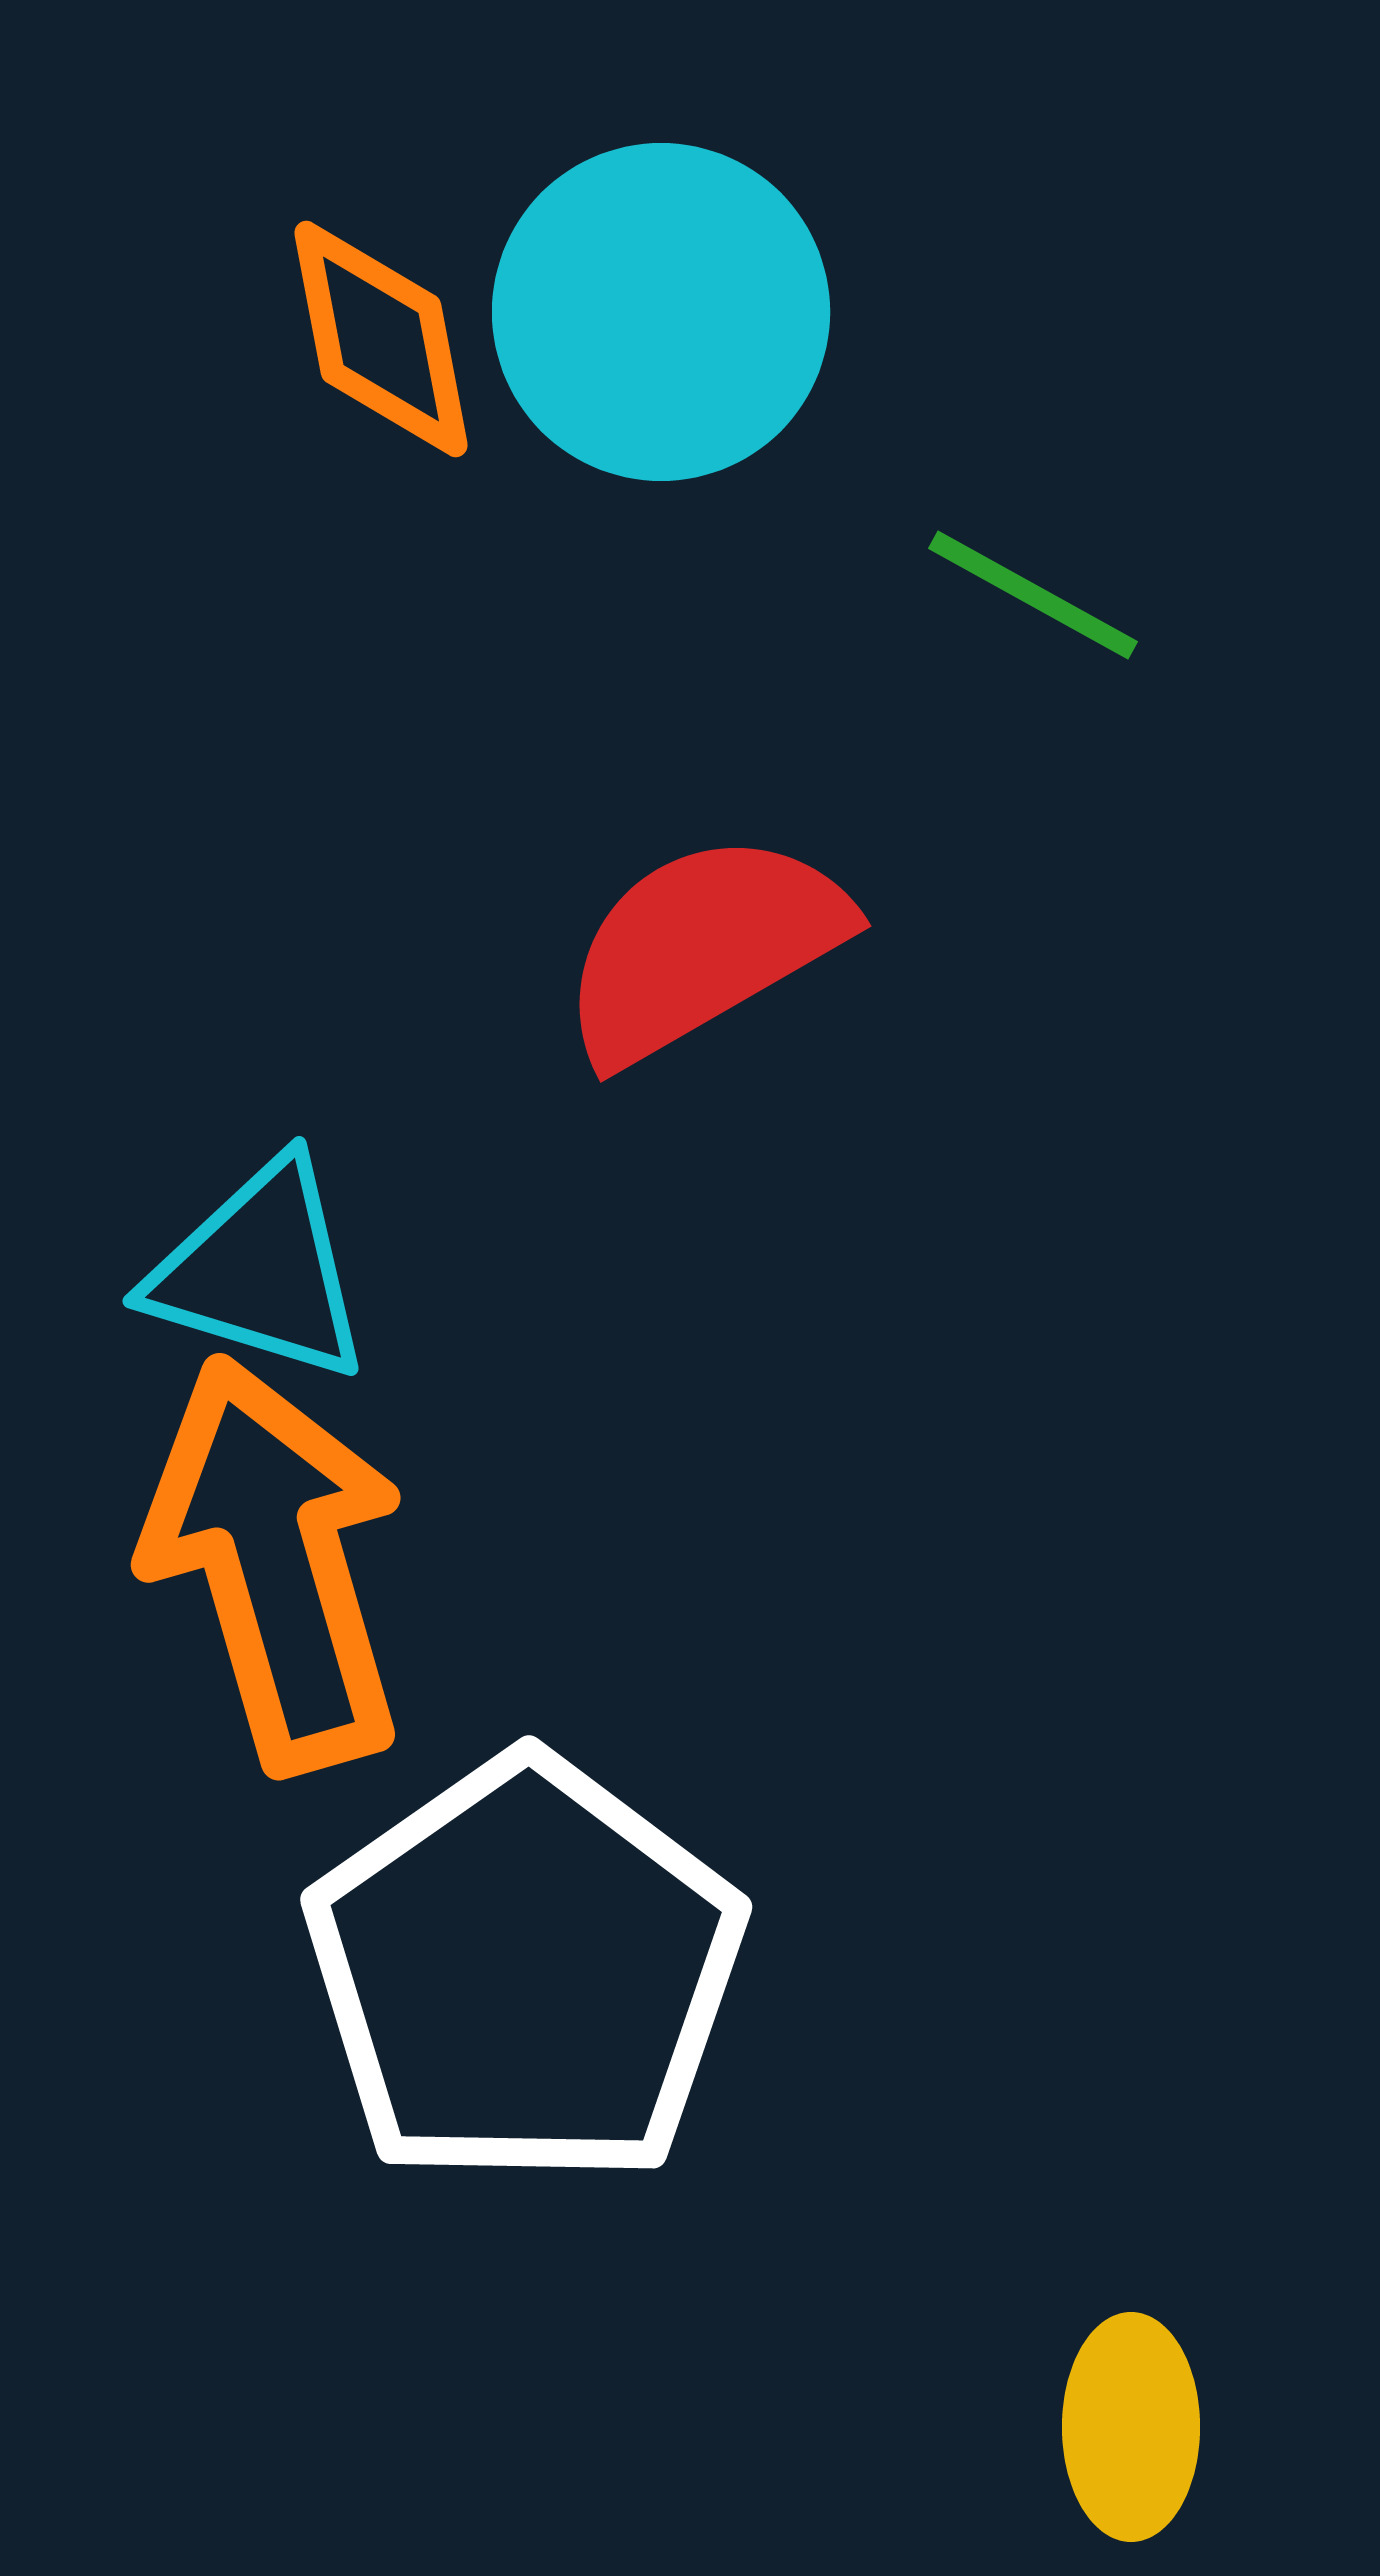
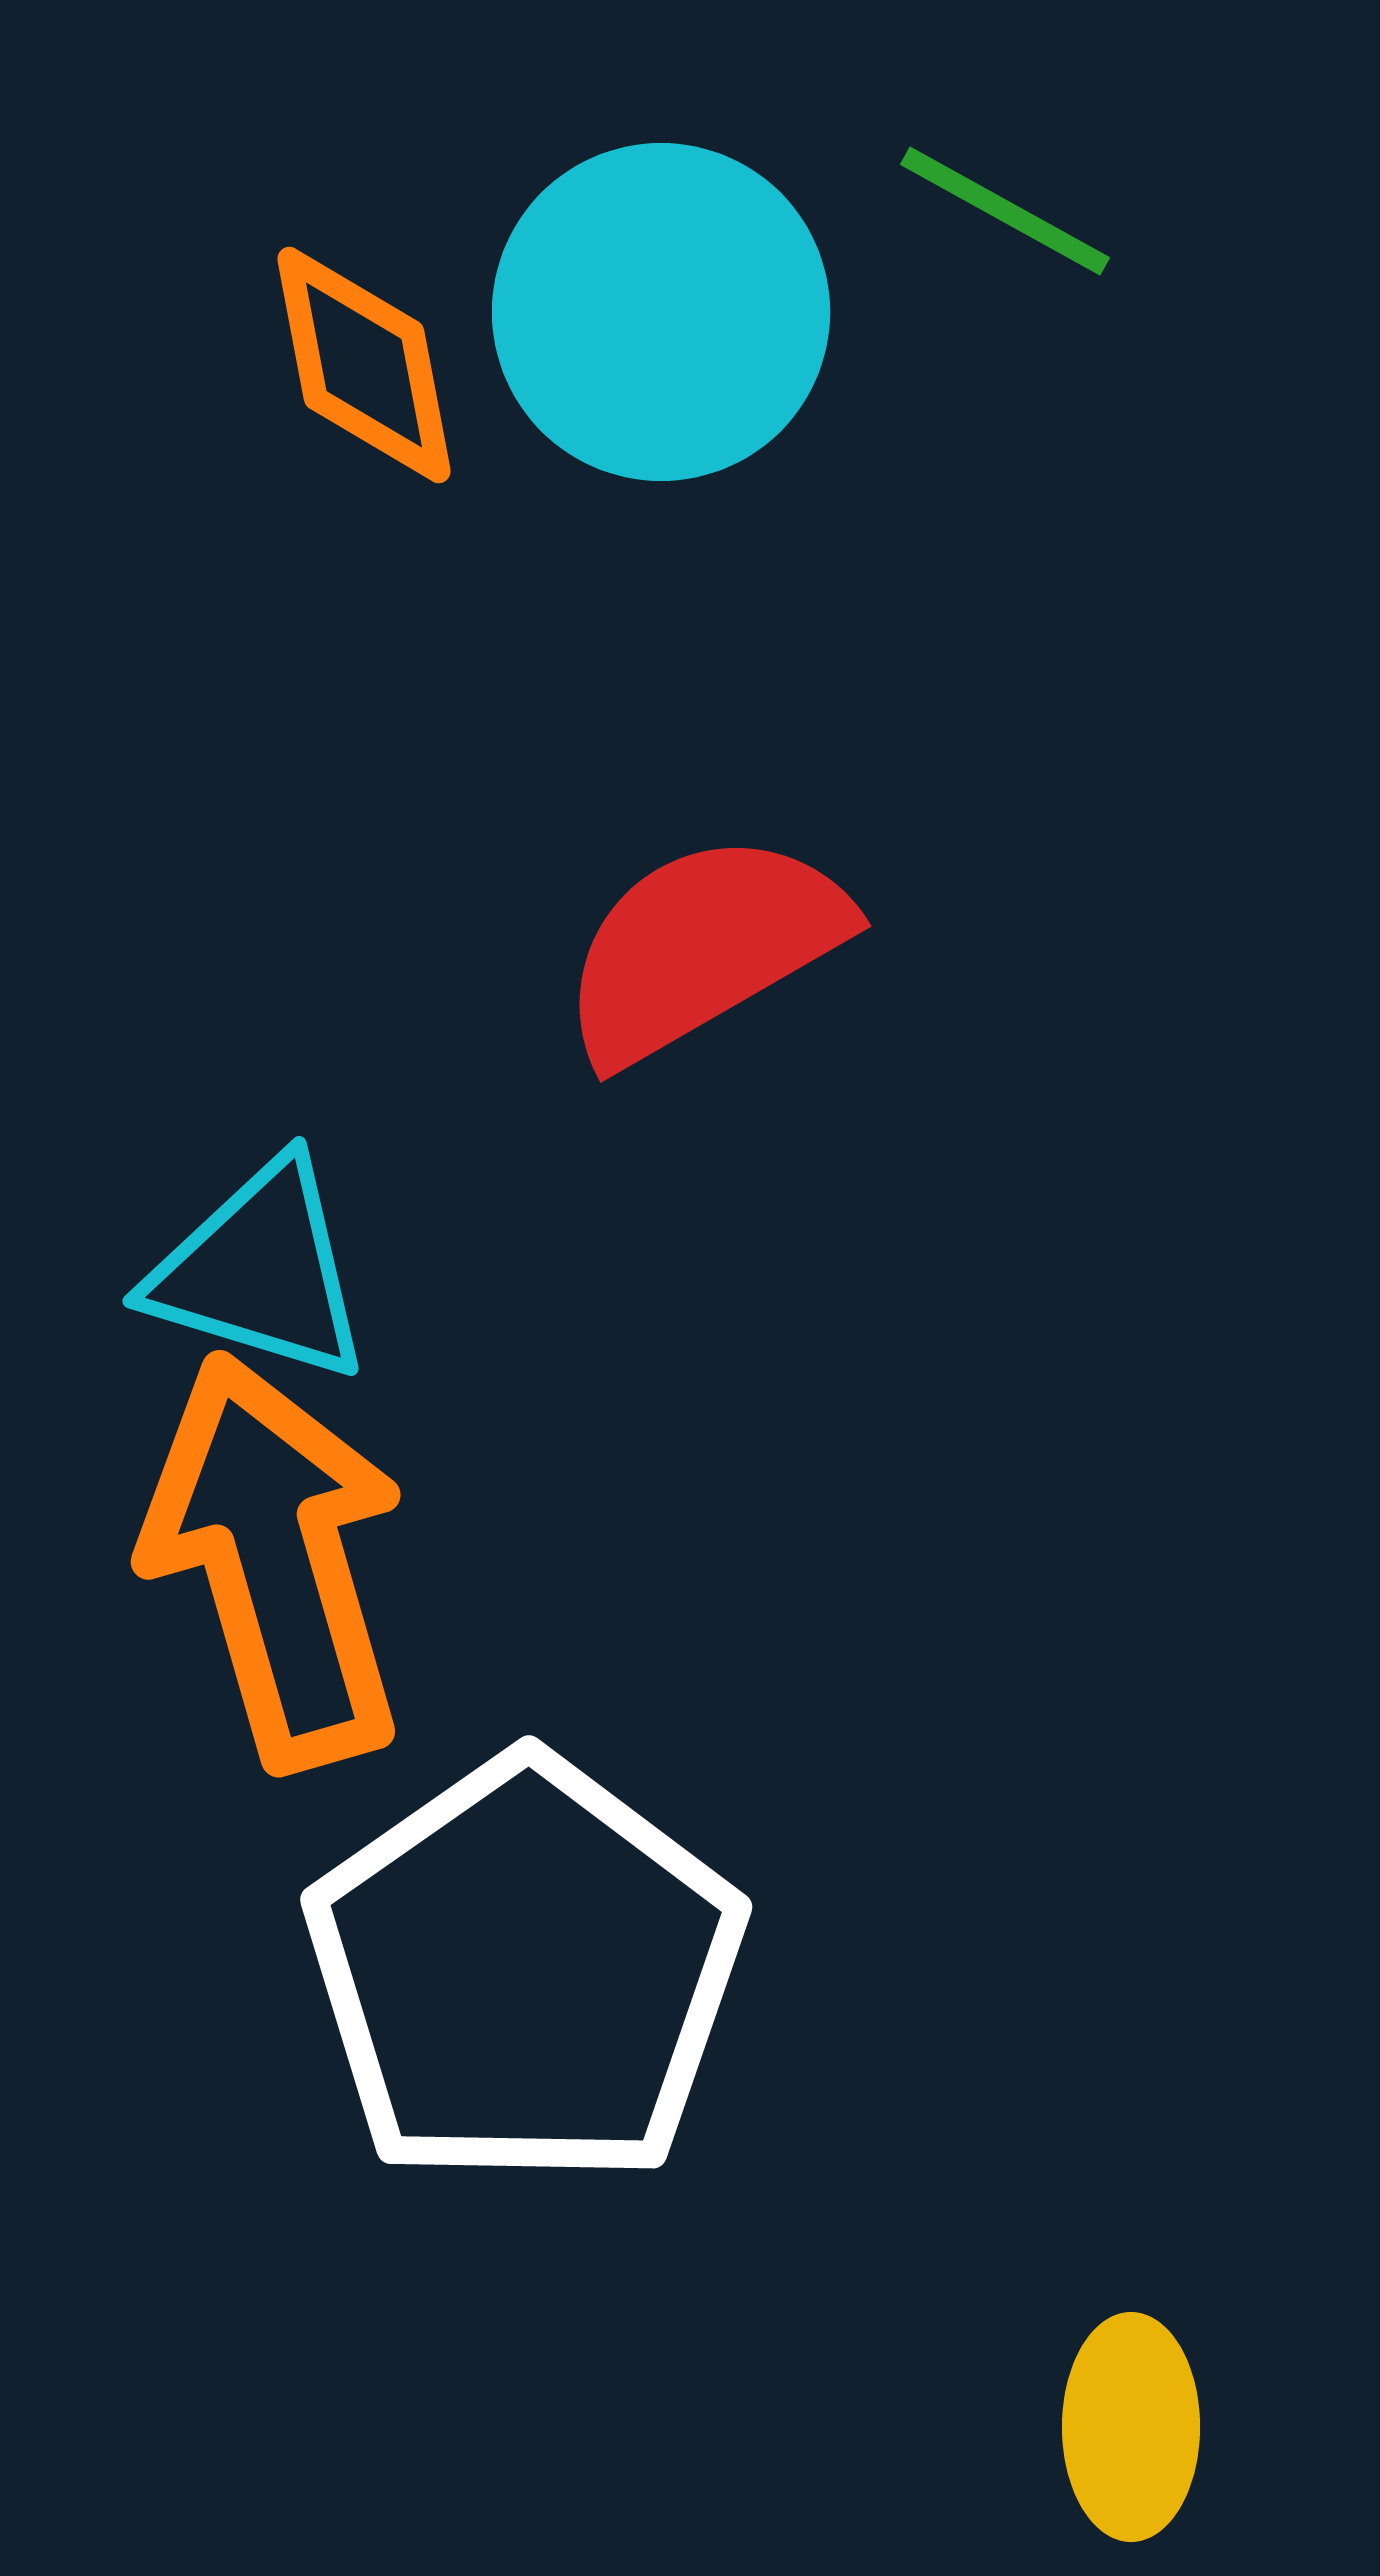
orange diamond: moved 17 px left, 26 px down
green line: moved 28 px left, 384 px up
orange arrow: moved 3 px up
